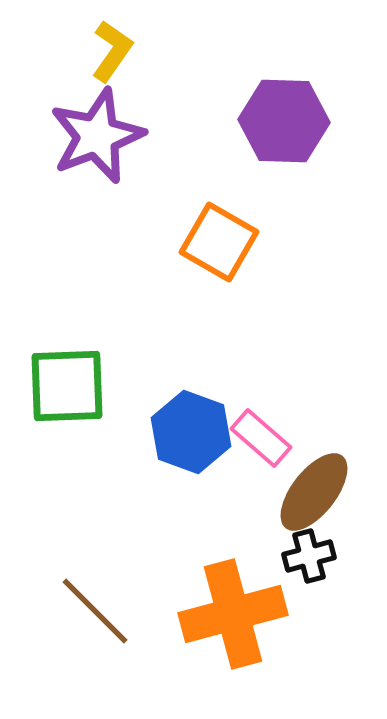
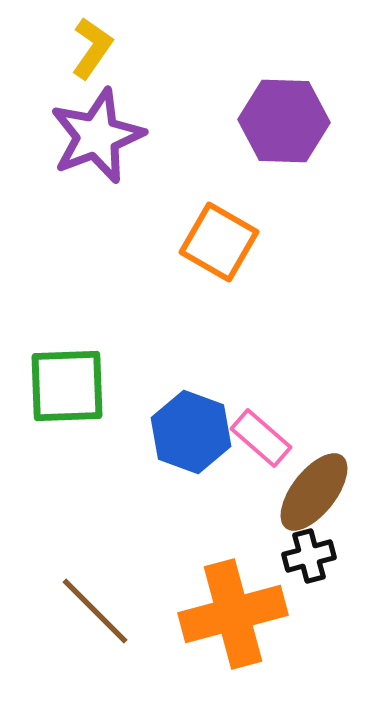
yellow L-shape: moved 20 px left, 3 px up
